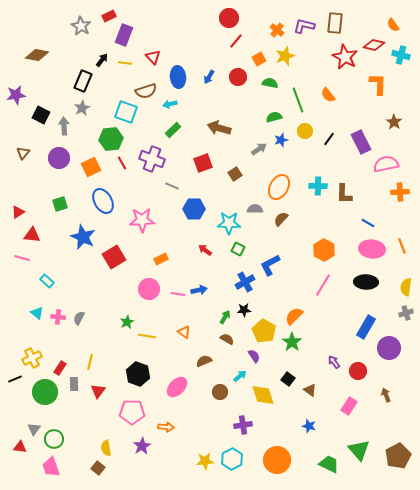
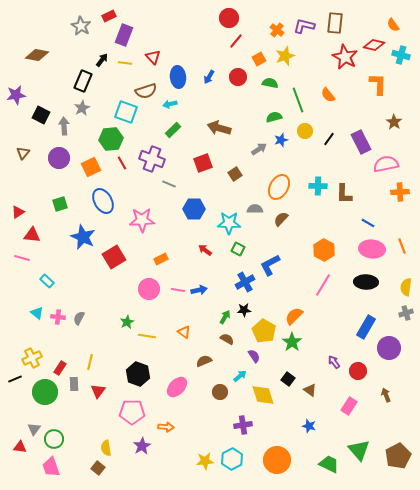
gray line at (172, 186): moved 3 px left, 2 px up
pink line at (178, 294): moved 4 px up
